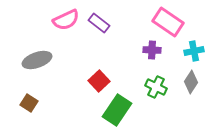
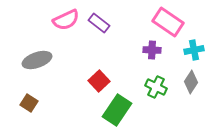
cyan cross: moved 1 px up
